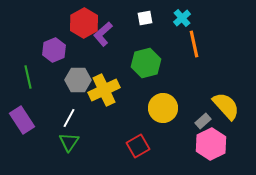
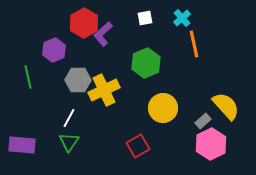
green hexagon: rotated 8 degrees counterclockwise
purple rectangle: moved 25 px down; rotated 52 degrees counterclockwise
